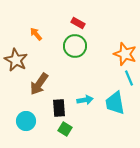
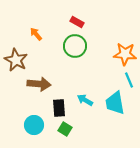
red rectangle: moved 1 px left, 1 px up
orange star: rotated 15 degrees counterclockwise
cyan line: moved 2 px down
brown arrow: rotated 120 degrees counterclockwise
cyan arrow: rotated 140 degrees counterclockwise
cyan circle: moved 8 px right, 4 px down
